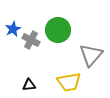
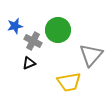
blue star: moved 2 px right, 3 px up; rotated 14 degrees clockwise
gray cross: moved 2 px right, 1 px down
black triangle: moved 22 px up; rotated 16 degrees counterclockwise
